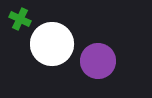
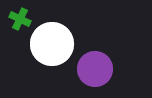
purple circle: moved 3 px left, 8 px down
